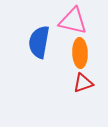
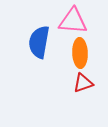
pink triangle: rotated 8 degrees counterclockwise
